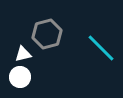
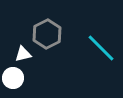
gray hexagon: rotated 12 degrees counterclockwise
white circle: moved 7 px left, 1 px down
